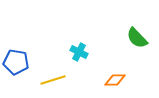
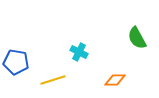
green semicircle: rotated 15 degrees clockwise
